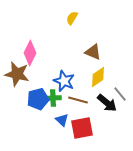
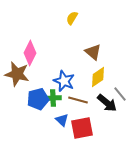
brown triangle: rotated 18 degrees clockwise
